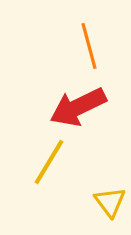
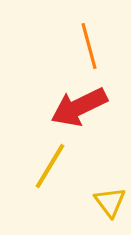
red arrow: moved 1 px right
yellow line: moved 1 px right, 4 px down
